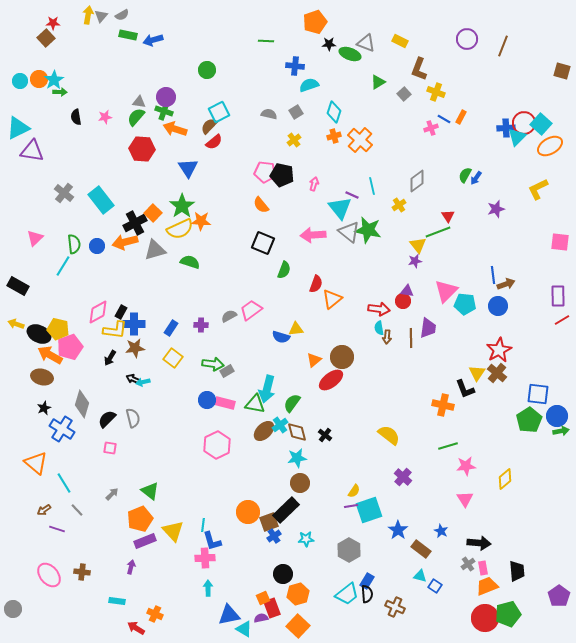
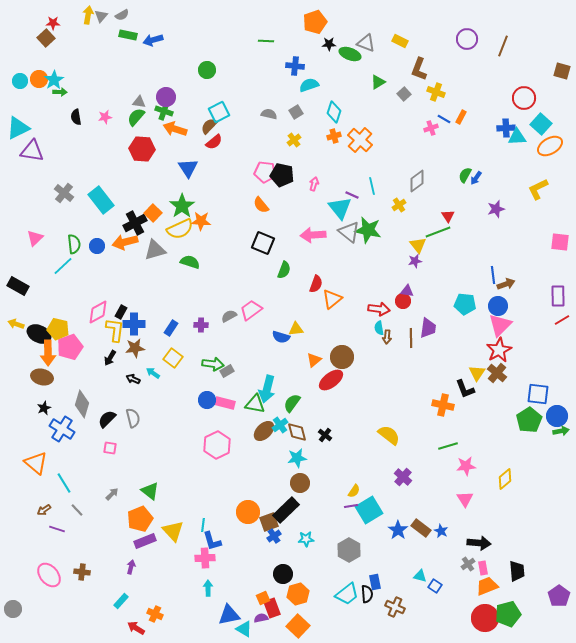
red circle at (524, 123): moved 25 px up
cyan triangle at (517, 137): rotated 42 degrees clockwise
cyan line at (63, 266): rotated 15 degrees clockwise
pink triangle at (446, 291): moved 54 px right, 34 px down
yellow L-shape at (115, 330): rotated 90 degrees counterclockwise
orange arrow at (50, 355): moved 2 px left, 2 px up; rotated 120 degrees counterclockwise
cyan arrow at (143, 382): moved 10 px right, 9 px up; rotated 48 degrees clockwise
cyan square at (369, 510): rotated 12 degrees counterclockwise
brown rectangle at (421, 549): moved 21 px up
blue rectangle at (367, 581): moved 8 px right, 1 px down; rotated 42 degrees counterclockwise
cyan rectangle at (117, 601): moved 4 px right; rotated 56 degrees counterclockwise
